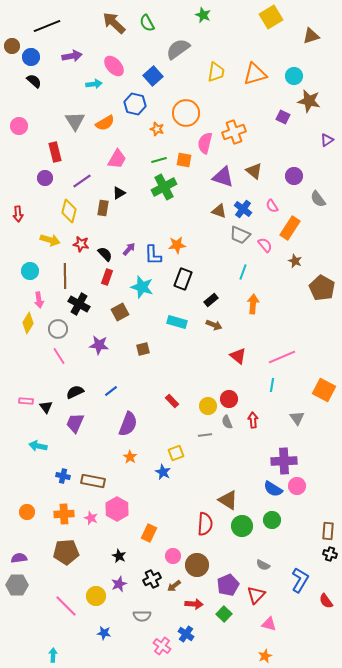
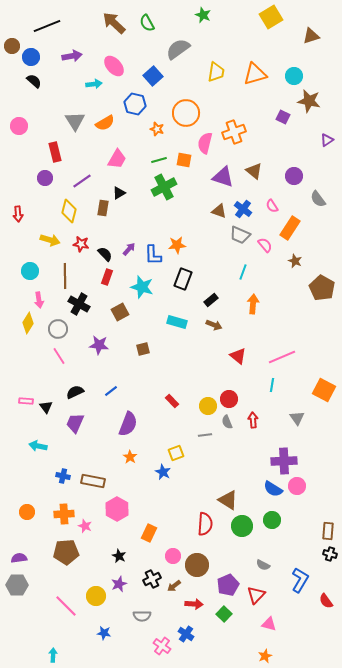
pink star at (91, 518): moved 6 px left, 8 px down
